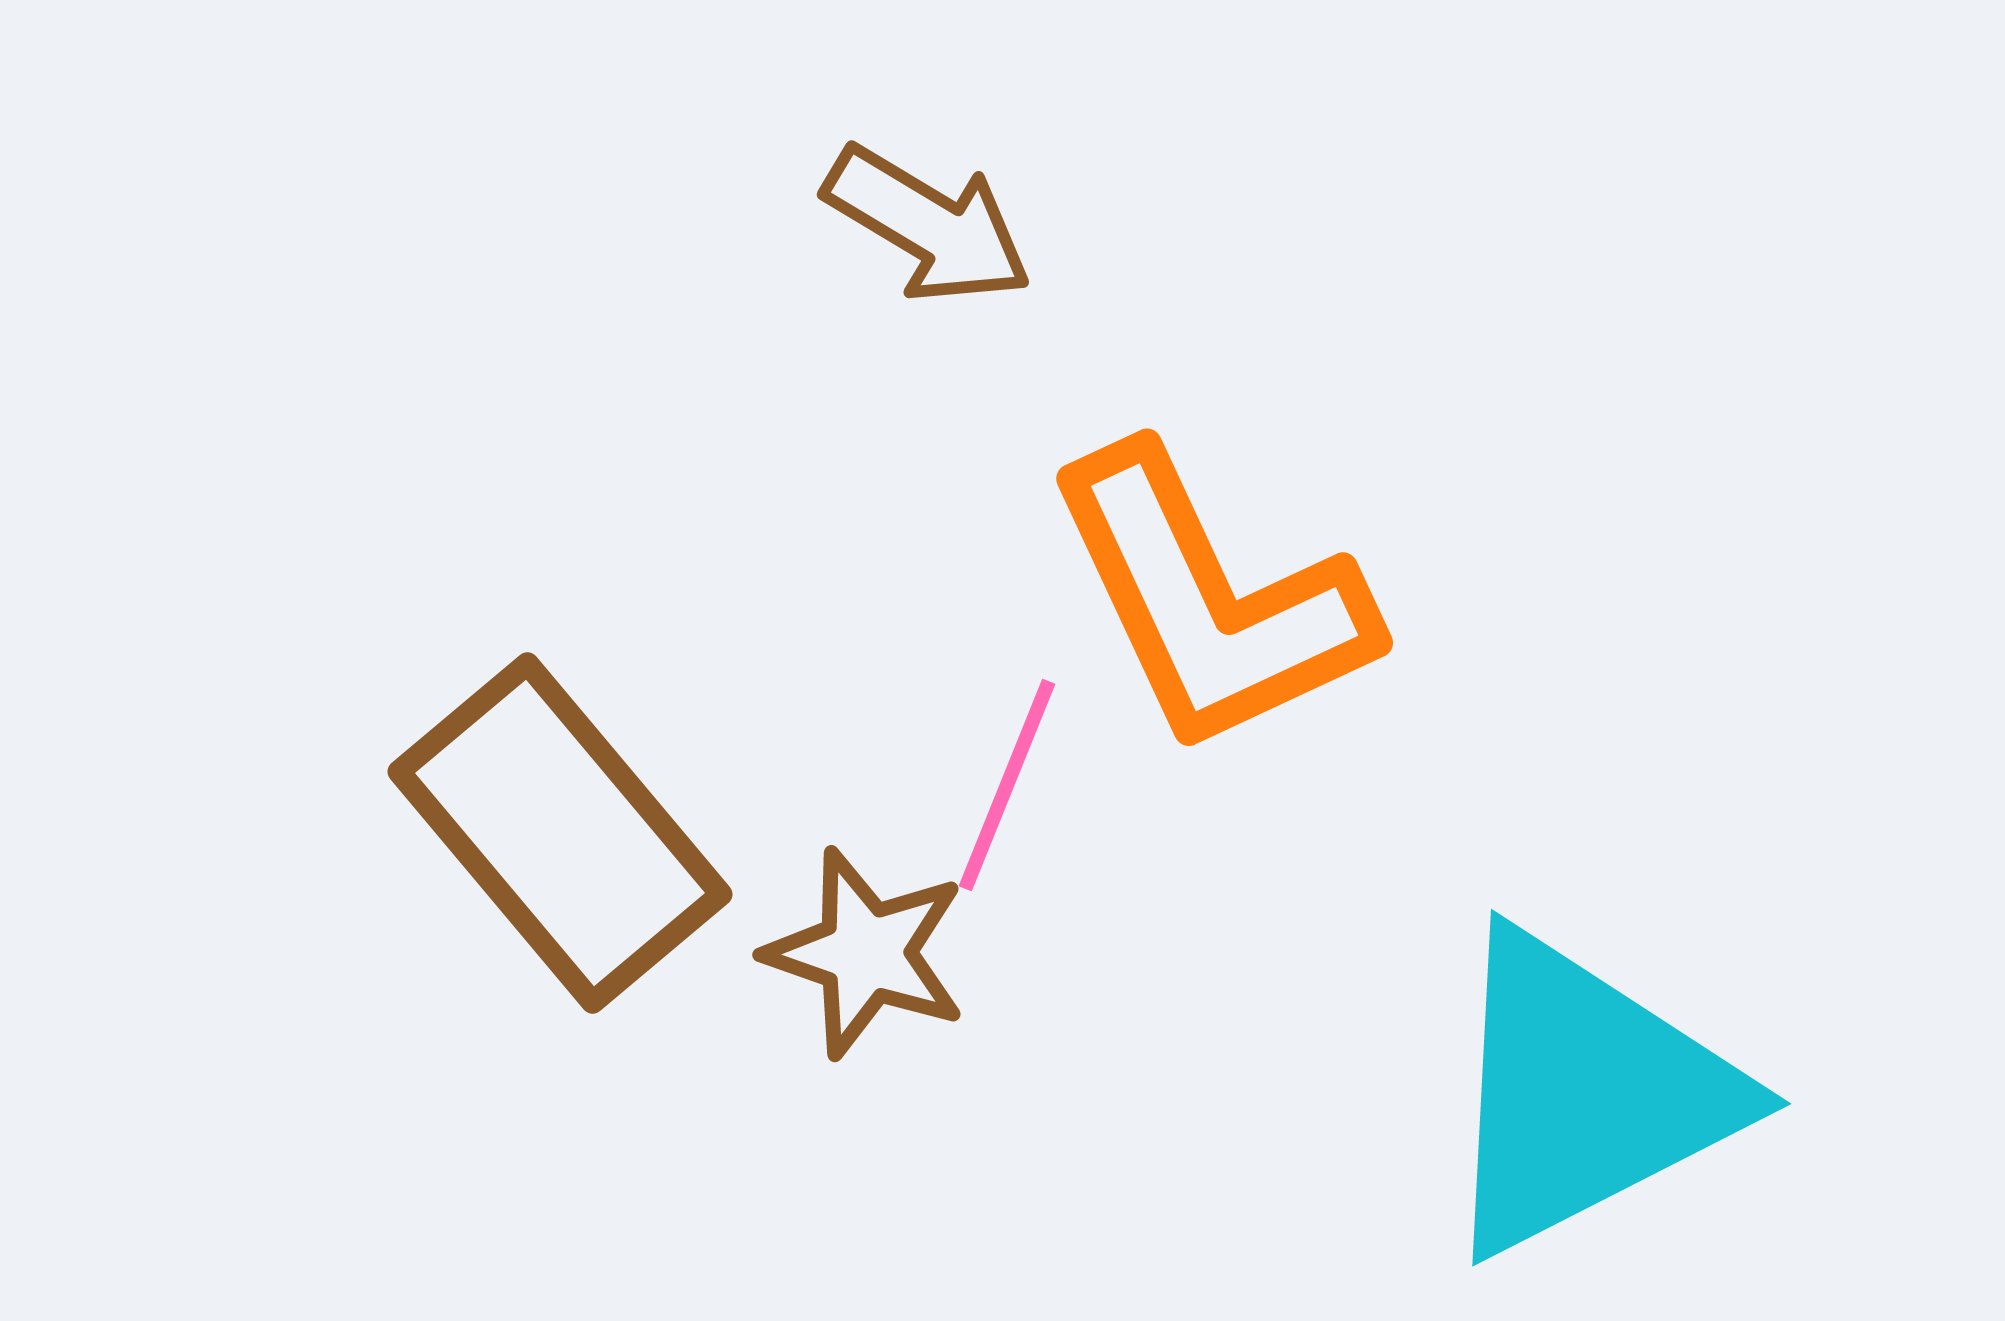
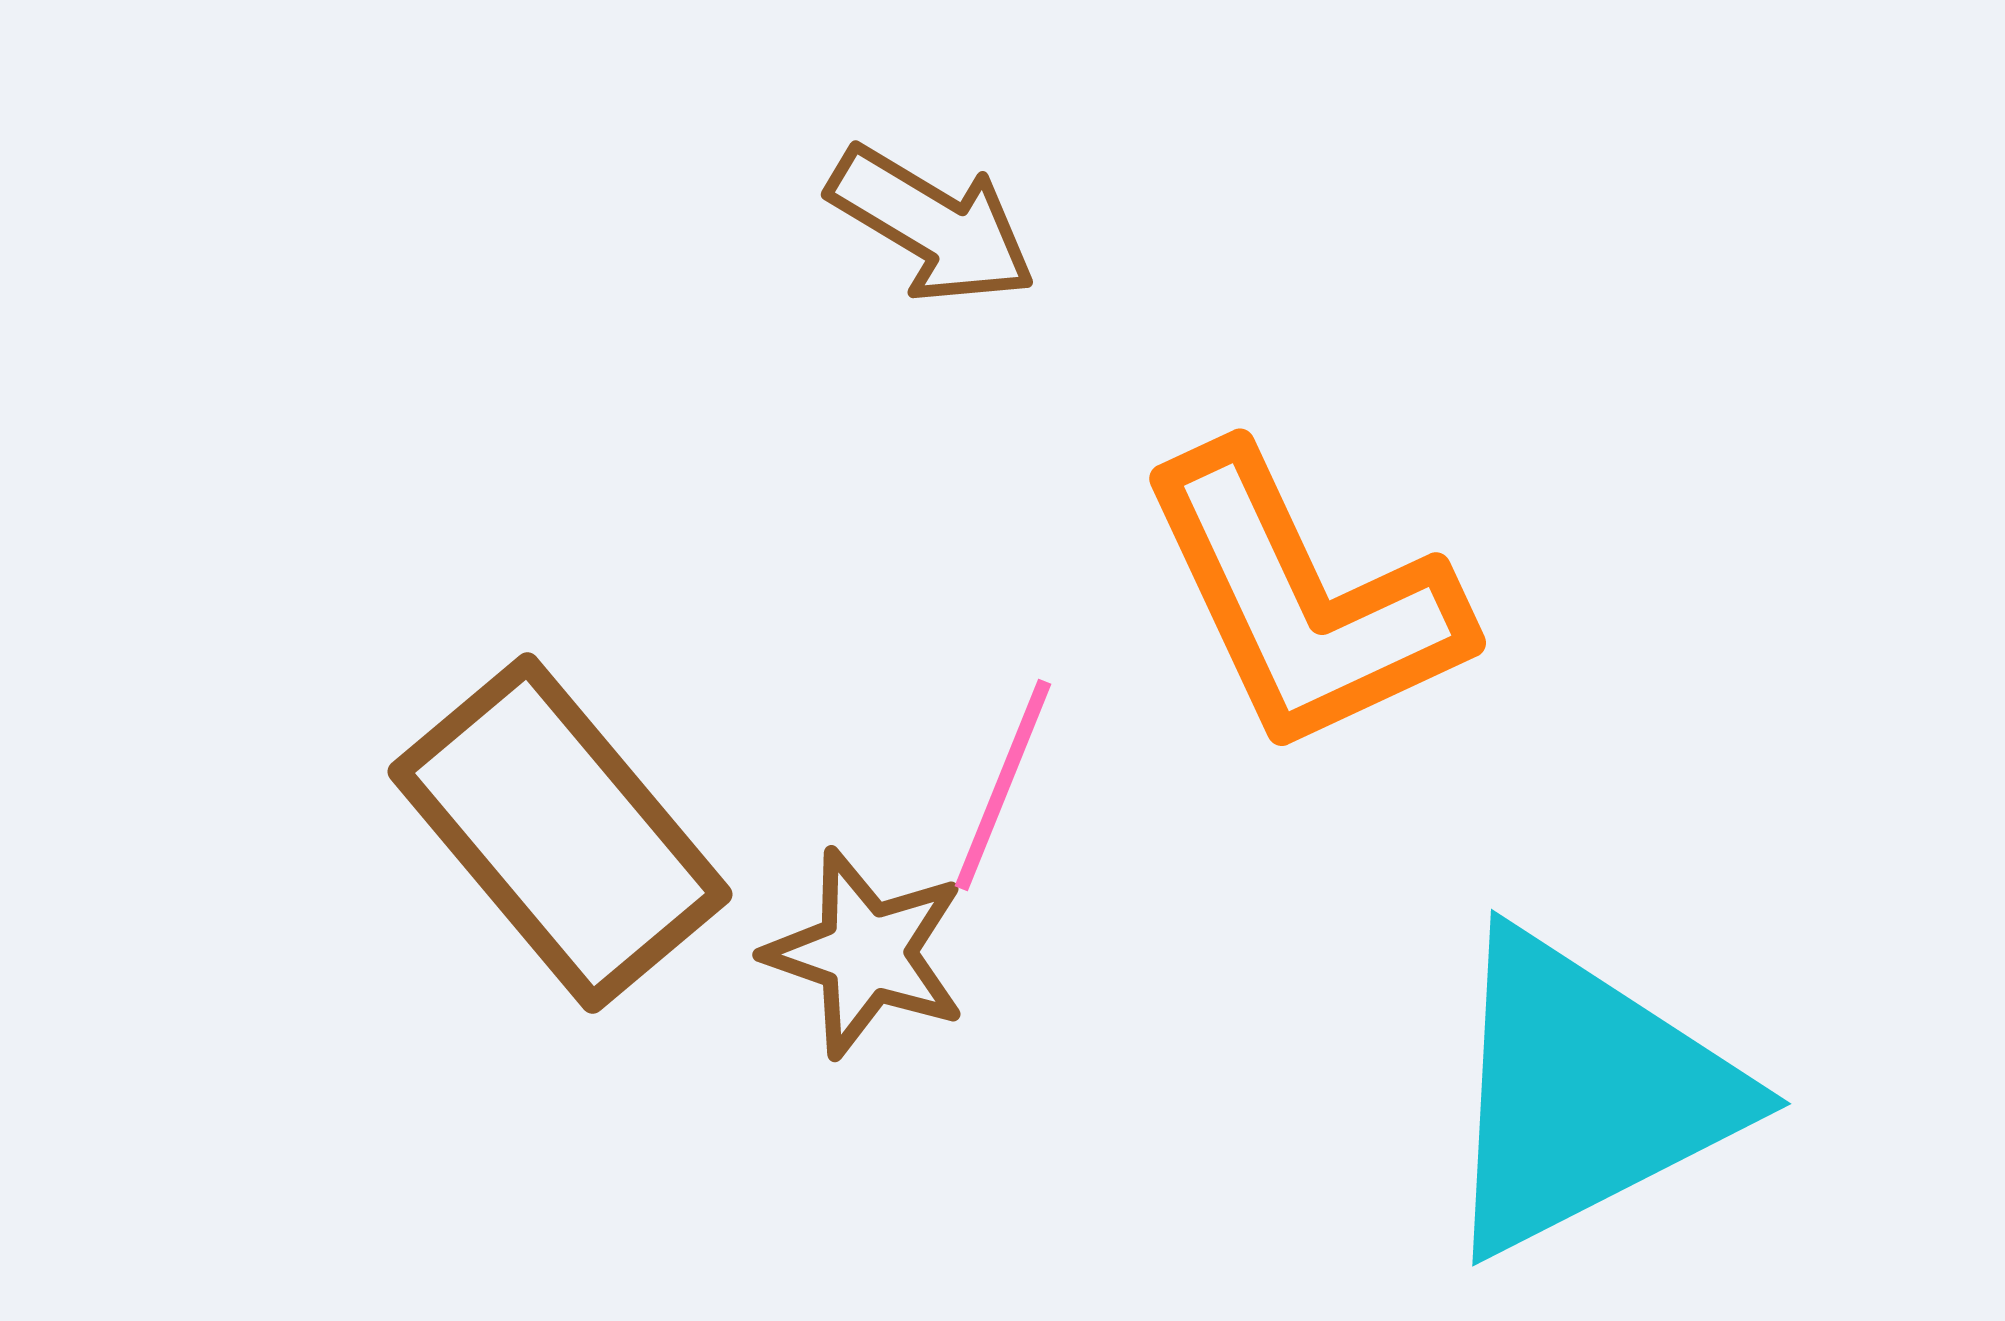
brown arrow: moved 4 px right
orange L-shape: moved 93 px right
pink line: moved 4 px left
